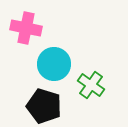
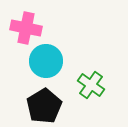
cyan circle: moved 8 px left, 3 px up
black pentagon: rotated 24 degrees clockwise
